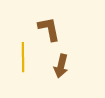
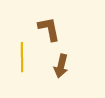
yellow line: moved 1 px left
